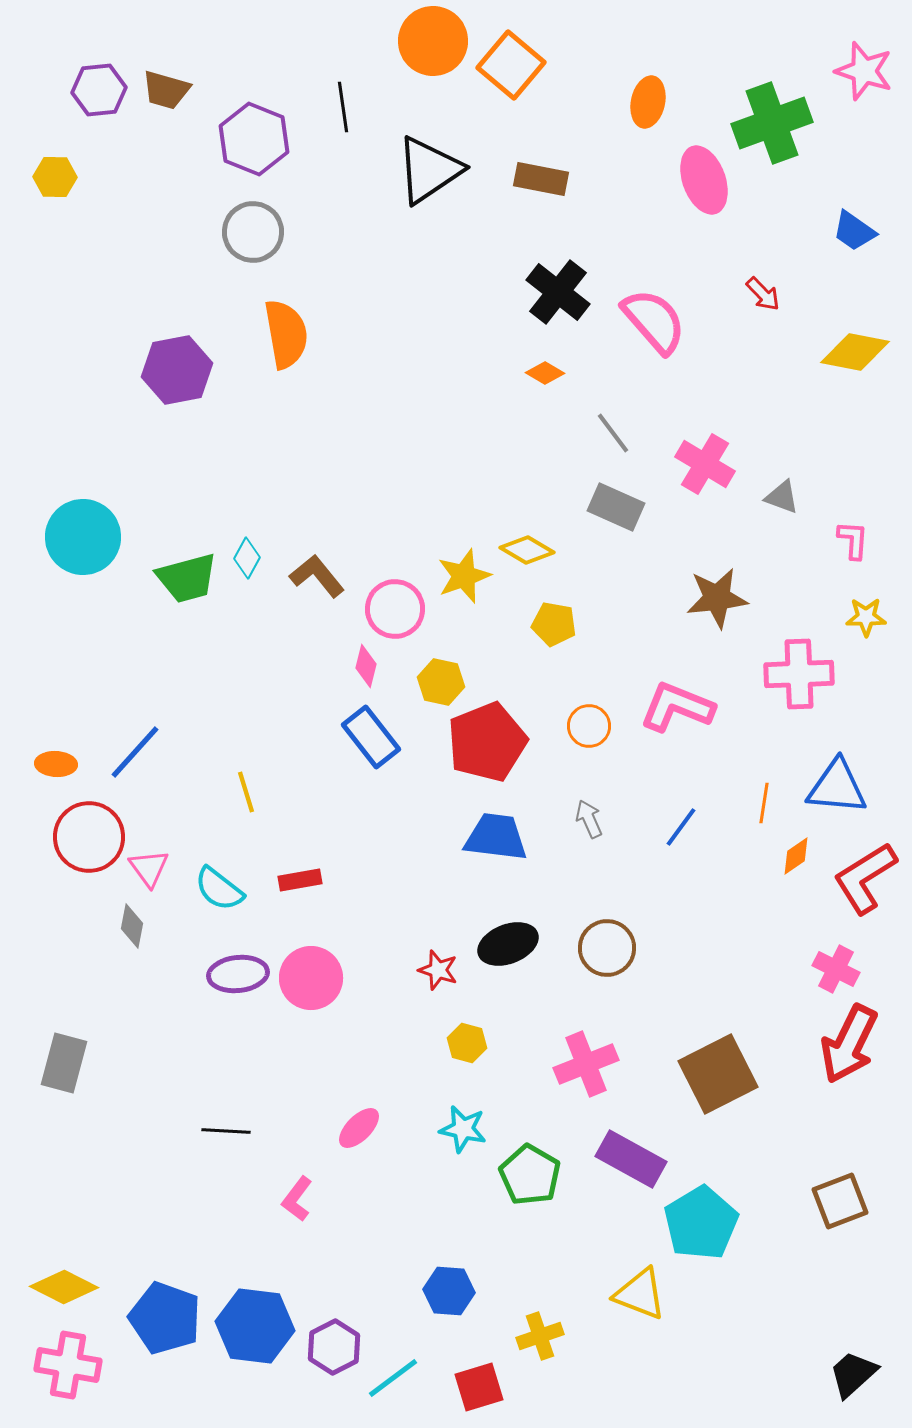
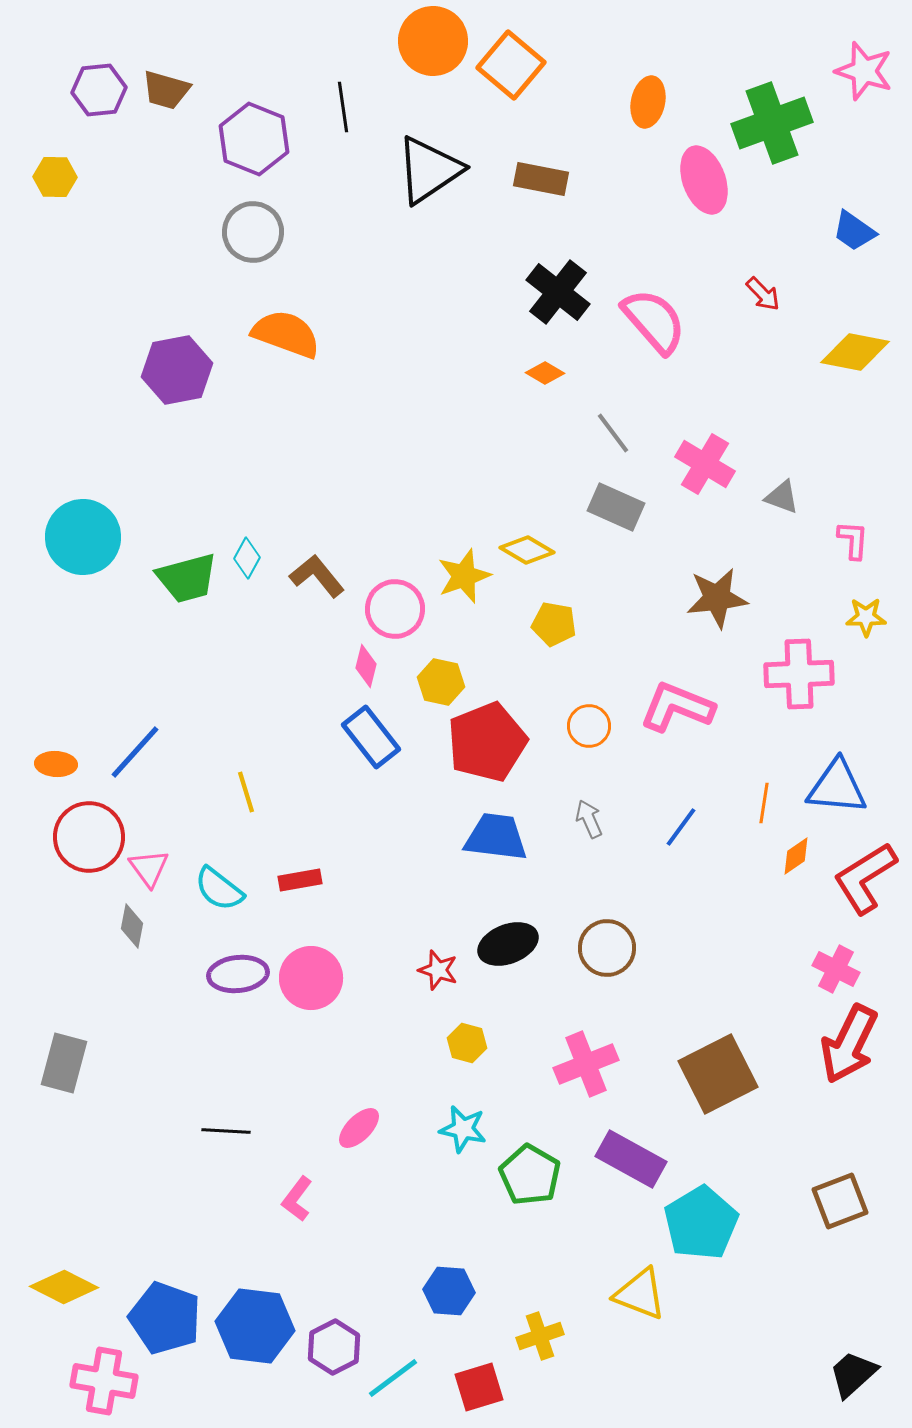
orange semicircle at (286, 334): rotated 60 degrees counterclockwise
pink cross at (68, 1365): moved 36 px right, 16 px down
